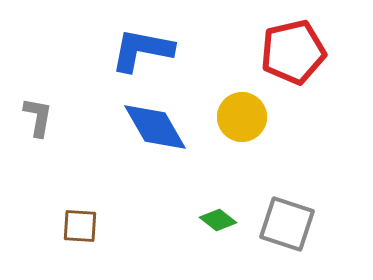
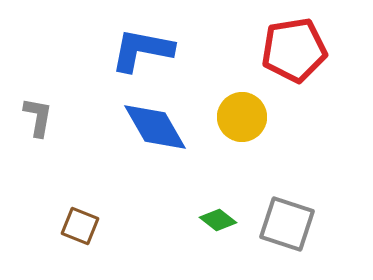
red pentagon: moved 1 px right, 2 px up; rotated 4 degrees clockwise
brown square: rotated 18 degrees clockwise
